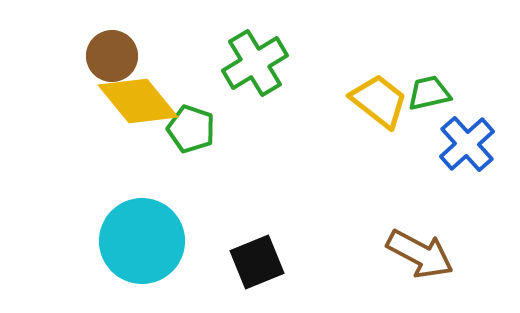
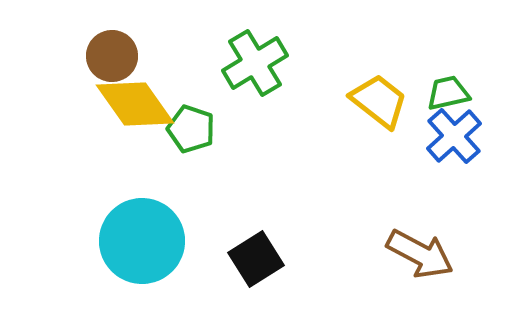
green trapezoid: moved 19 px right
yellow diamond: moved 3 px left, 3 px down; rotated 4 degrees clockwise
blue cross: moved 13 px left, 8 px up
black square: moved 1 px left, 3 px up; rotated 10 degrees counterclockwise
